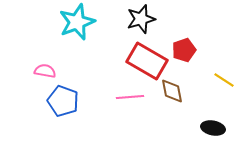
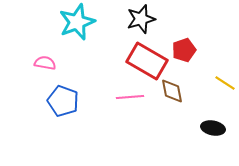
pink semicircle: moved 8 px up
yellow line: moved 1 px right, 3 px down
